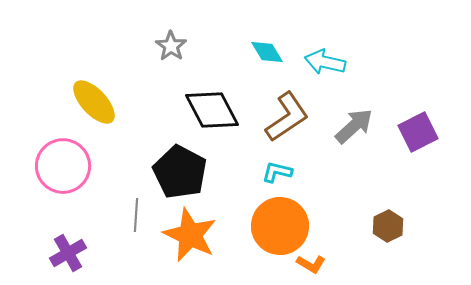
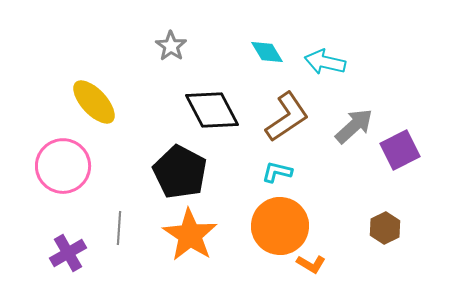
purple square: moved 18 px left, 18 px down
gray line: moved 17 px left, 13 px down
brown hexagon: moved 3 px left, 2 px down
orange star: rotated 8 degrees clockwise
